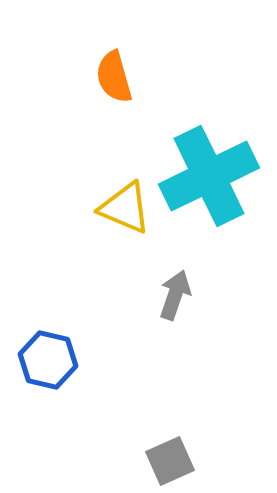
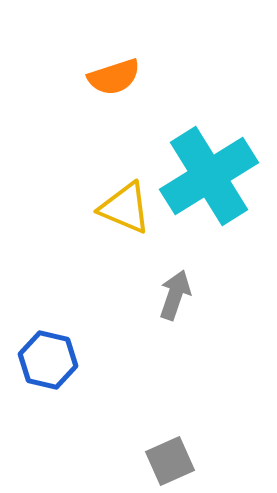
orange semicircle: rotated 92 degrees counterclockwise
cyan cross: rotated 6 degrees counterclockwise
